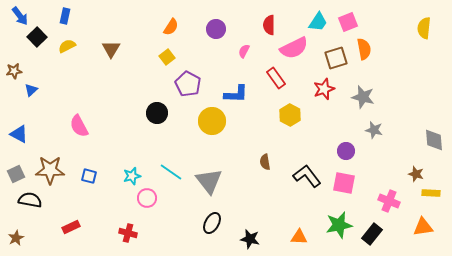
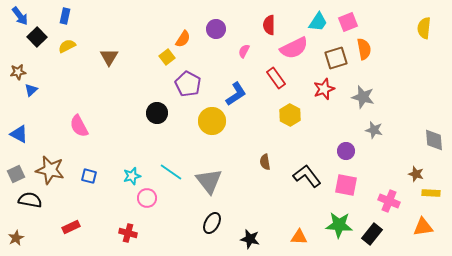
orange semicircle at (171, 27): moved 12 px right, 12 px down
brown triangle at (111, 49): moved 2 px left, 8 px down
brown star at (14, 71): moved 4 px right, 1 px down
blue L-shape at (236, 94): rotated 35 degrees counterclockwise
brown star at (50, 170): rotated 12 degrees clockwise
pink square at (344, 183): moved 2 px right, 2 px down
green star at (339, 225): rotated 16 degrees clockwise
